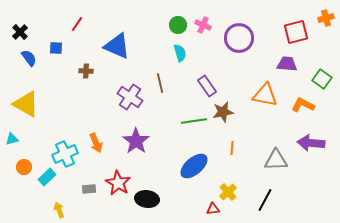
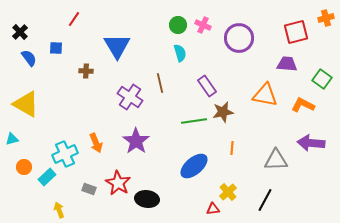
red line: moved 3 px left, 5 px up
blue triangle: rotated 36 degrees clockwise
gray rectangle: rotated 24 degrees clockwise
